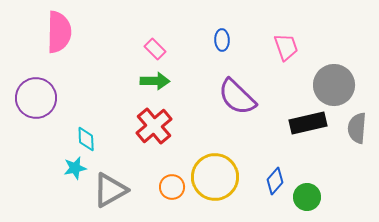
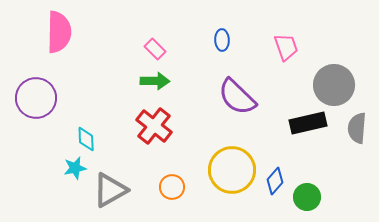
red cross: rotated 12 degrees counterclockwise
yellow circle: moved 17 px right, 7 px up
